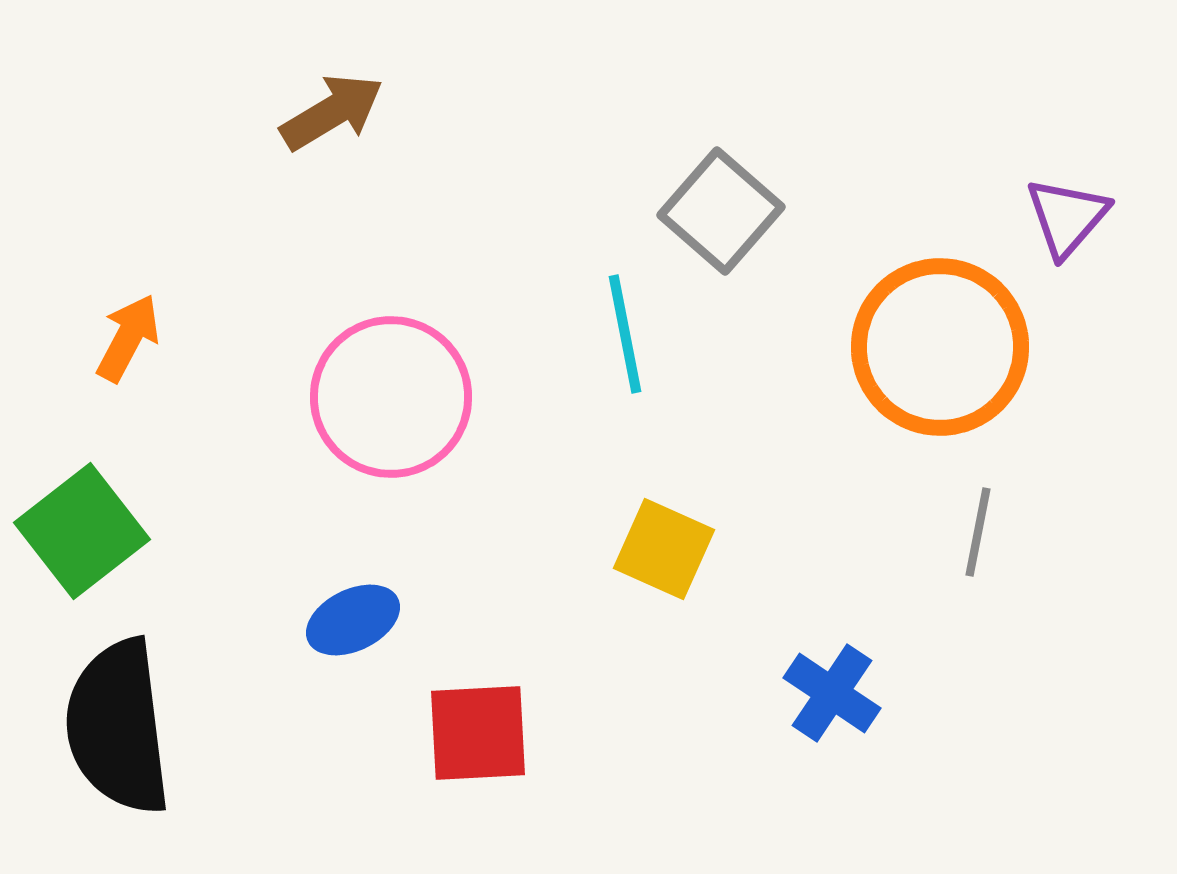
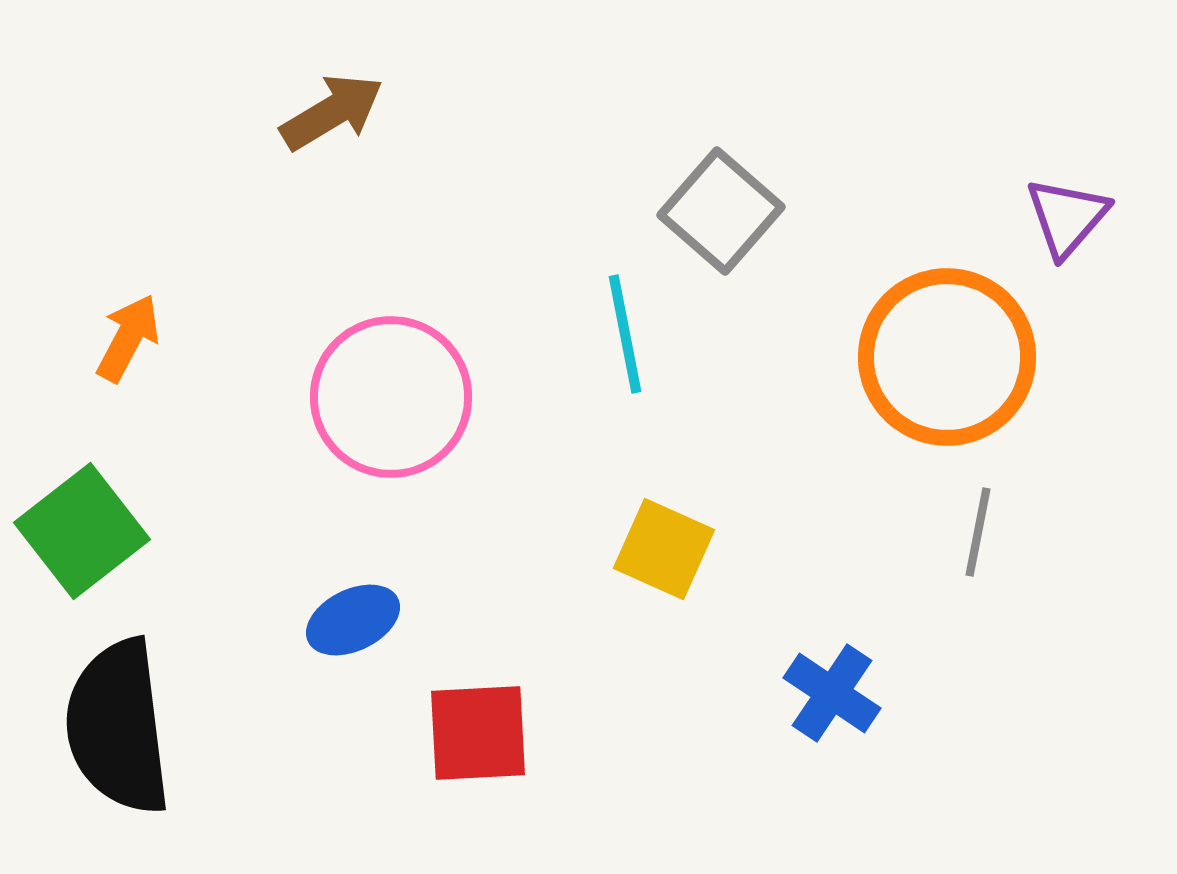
orange circle: moved 7 px right, 10 px down
